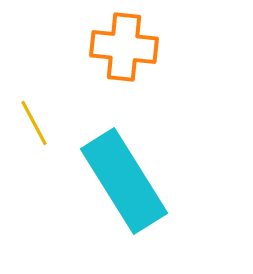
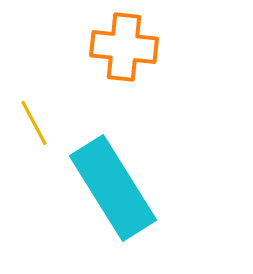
cyan rectangle: moved 11 px left, 7 px down
